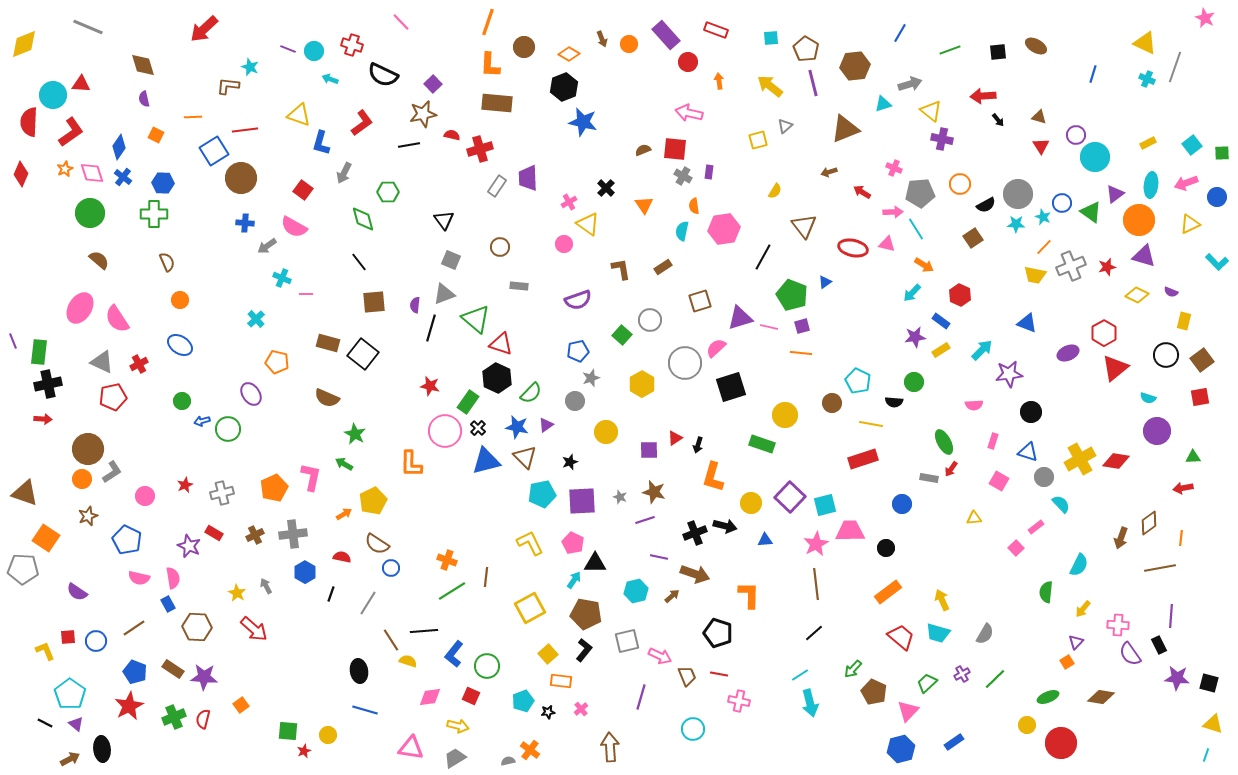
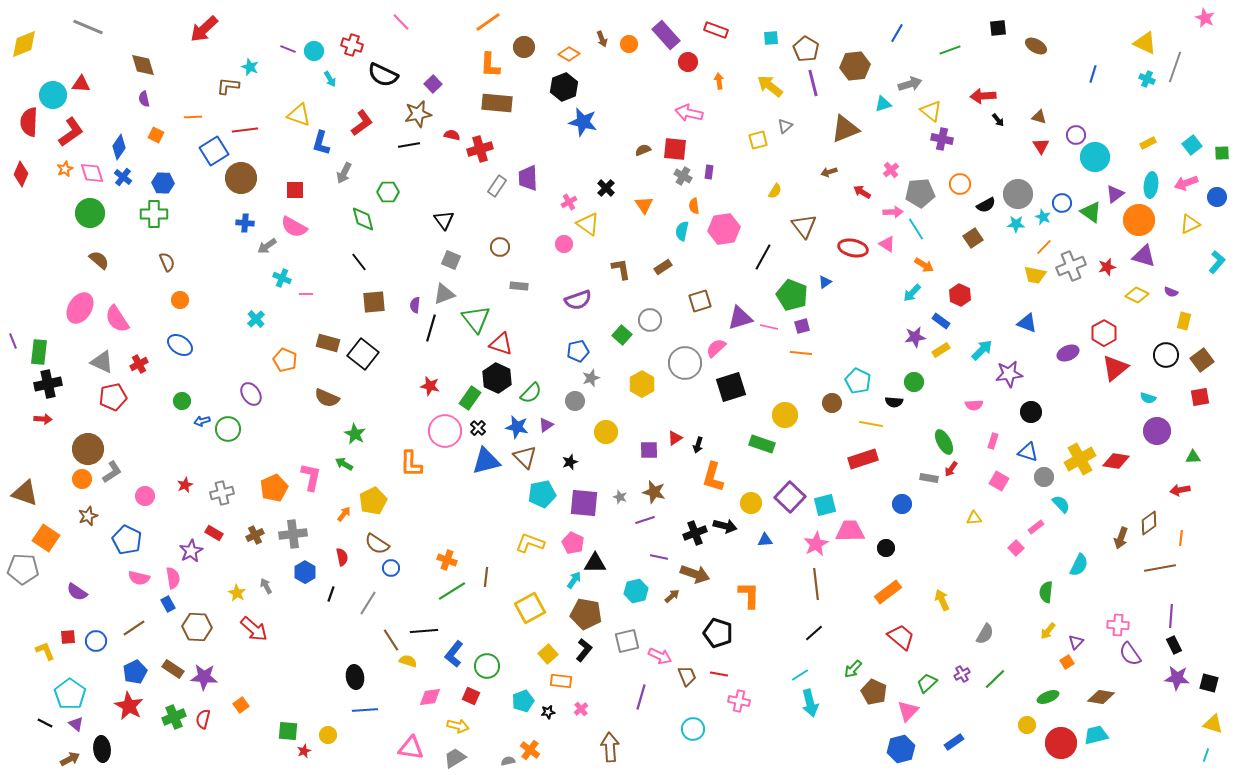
orange line at (488, 22): rotated 36 degrees clockwise
blue line at (900, 33): moved 3 px left
black square at (998, 52): moved 24 px up
cyan arrow at (330, 79): rotated 140 degrees counterclockwise
brown star at (423, 114): moved 5 px left
pink cross at (894, 168): moved 3 px left, 2 px down; rotated 28 degrees clockwise
red square at (303, 190): moved 8 px left; rotated 36 degrees counterclockwise
pink triangle at (887, 244): rotated 18 degrees clockwise
cyan L-shape at (1217, 262): rotated 95 degrees counterclockwise
green triangle at (476, 319): rotated 12 degrees clockwise
orange pentagon at (277, 362): moved 8 px right, 2 px up; rotated 10 degrees clockwise
green rectangle at (468, 402): moved 2 px right, 4 px up
red arrow at (1183, 488): moved 3 px left, 2 px down
purple square at (582, 501): moved 2 px right, 2 px down; rotated 8 degrees clockwise
orange arrow at (344, 514): rotated 21 degrees counterclockwise
yellow L-shape at (530, 543): rotated 44 degrees counterclockwise
purple star at (189, 546): moved 2 px right, 5 px down; rotated 20 degrees clockwise
red semicircle at (342, 557): rotated 66 degrees clockwise
yellow arrow at (1083, 609): moved 35 px left, 22 px down
cyan trapezoid at (938, 633): moved 158 px right, 102 px down; rotated 150 degrees clockwise
black rectangle at (1159, 645): moved 15 px right
black ellipse at (359, 671): moved 4 px left, 6 px down
blue pentagon at (135, 672): rotated 25 degrees clockwise
red star at (129, 706): rotated 16 degrees counterclockwise
blue line at (365, 710): rotated 20 degrees counterclockwise
